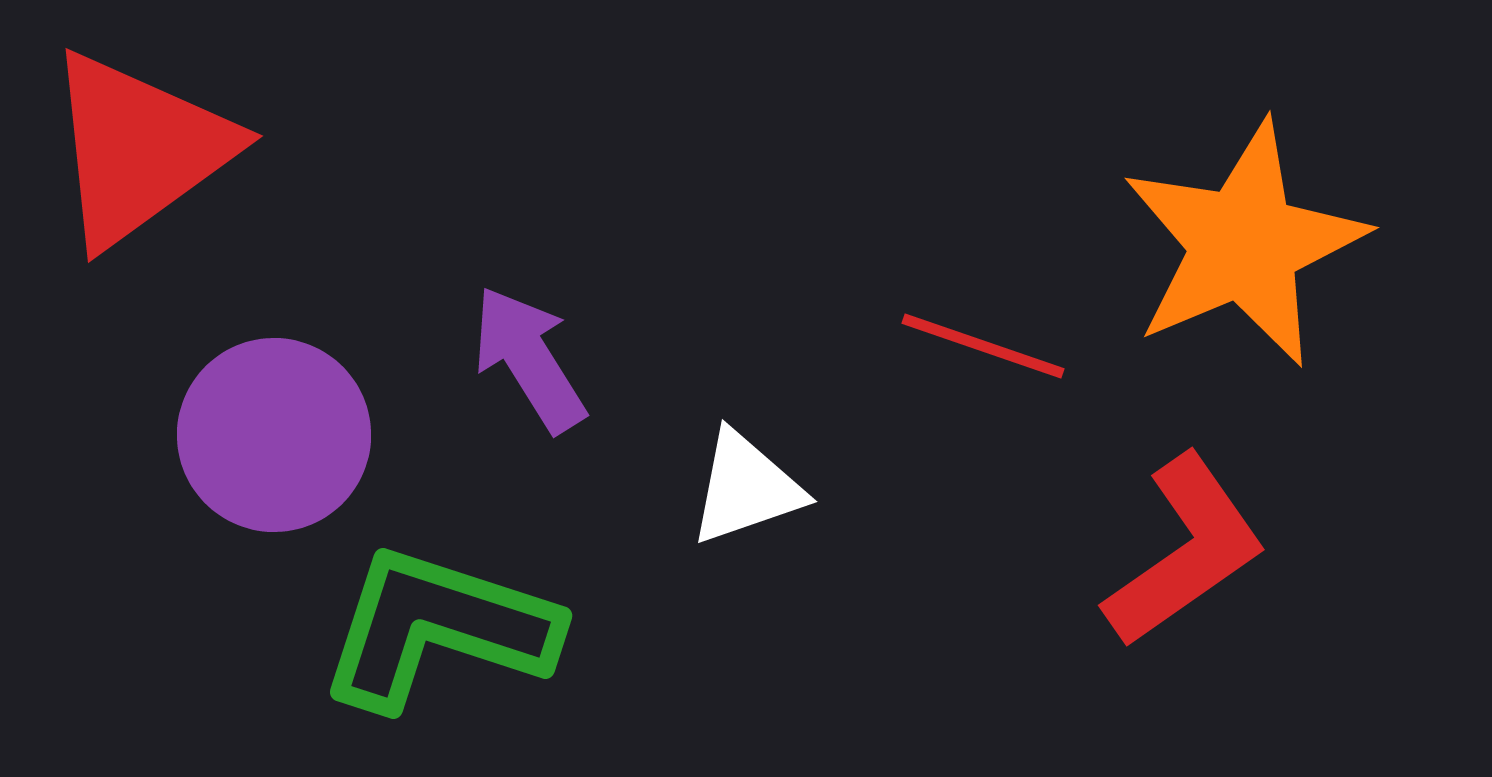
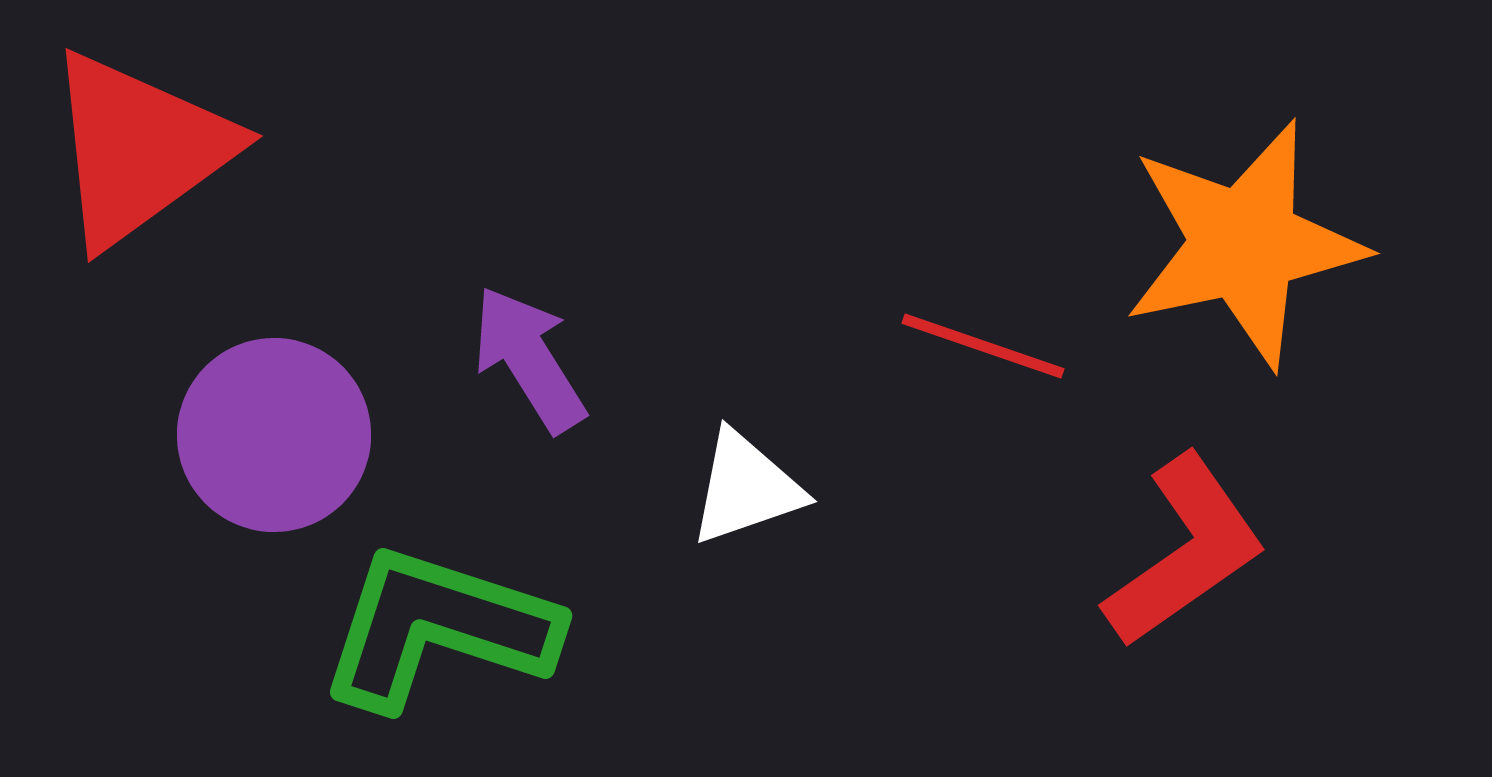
orange star: rotated 11 degrees clockwise
